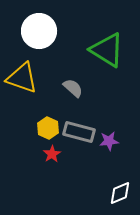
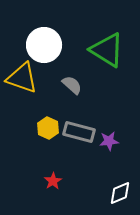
white circle: moved 5 px right, 14 px down
gray semicircle: moved 1 px left, 3 px up
red star: moved 1 px right, 27 px down
